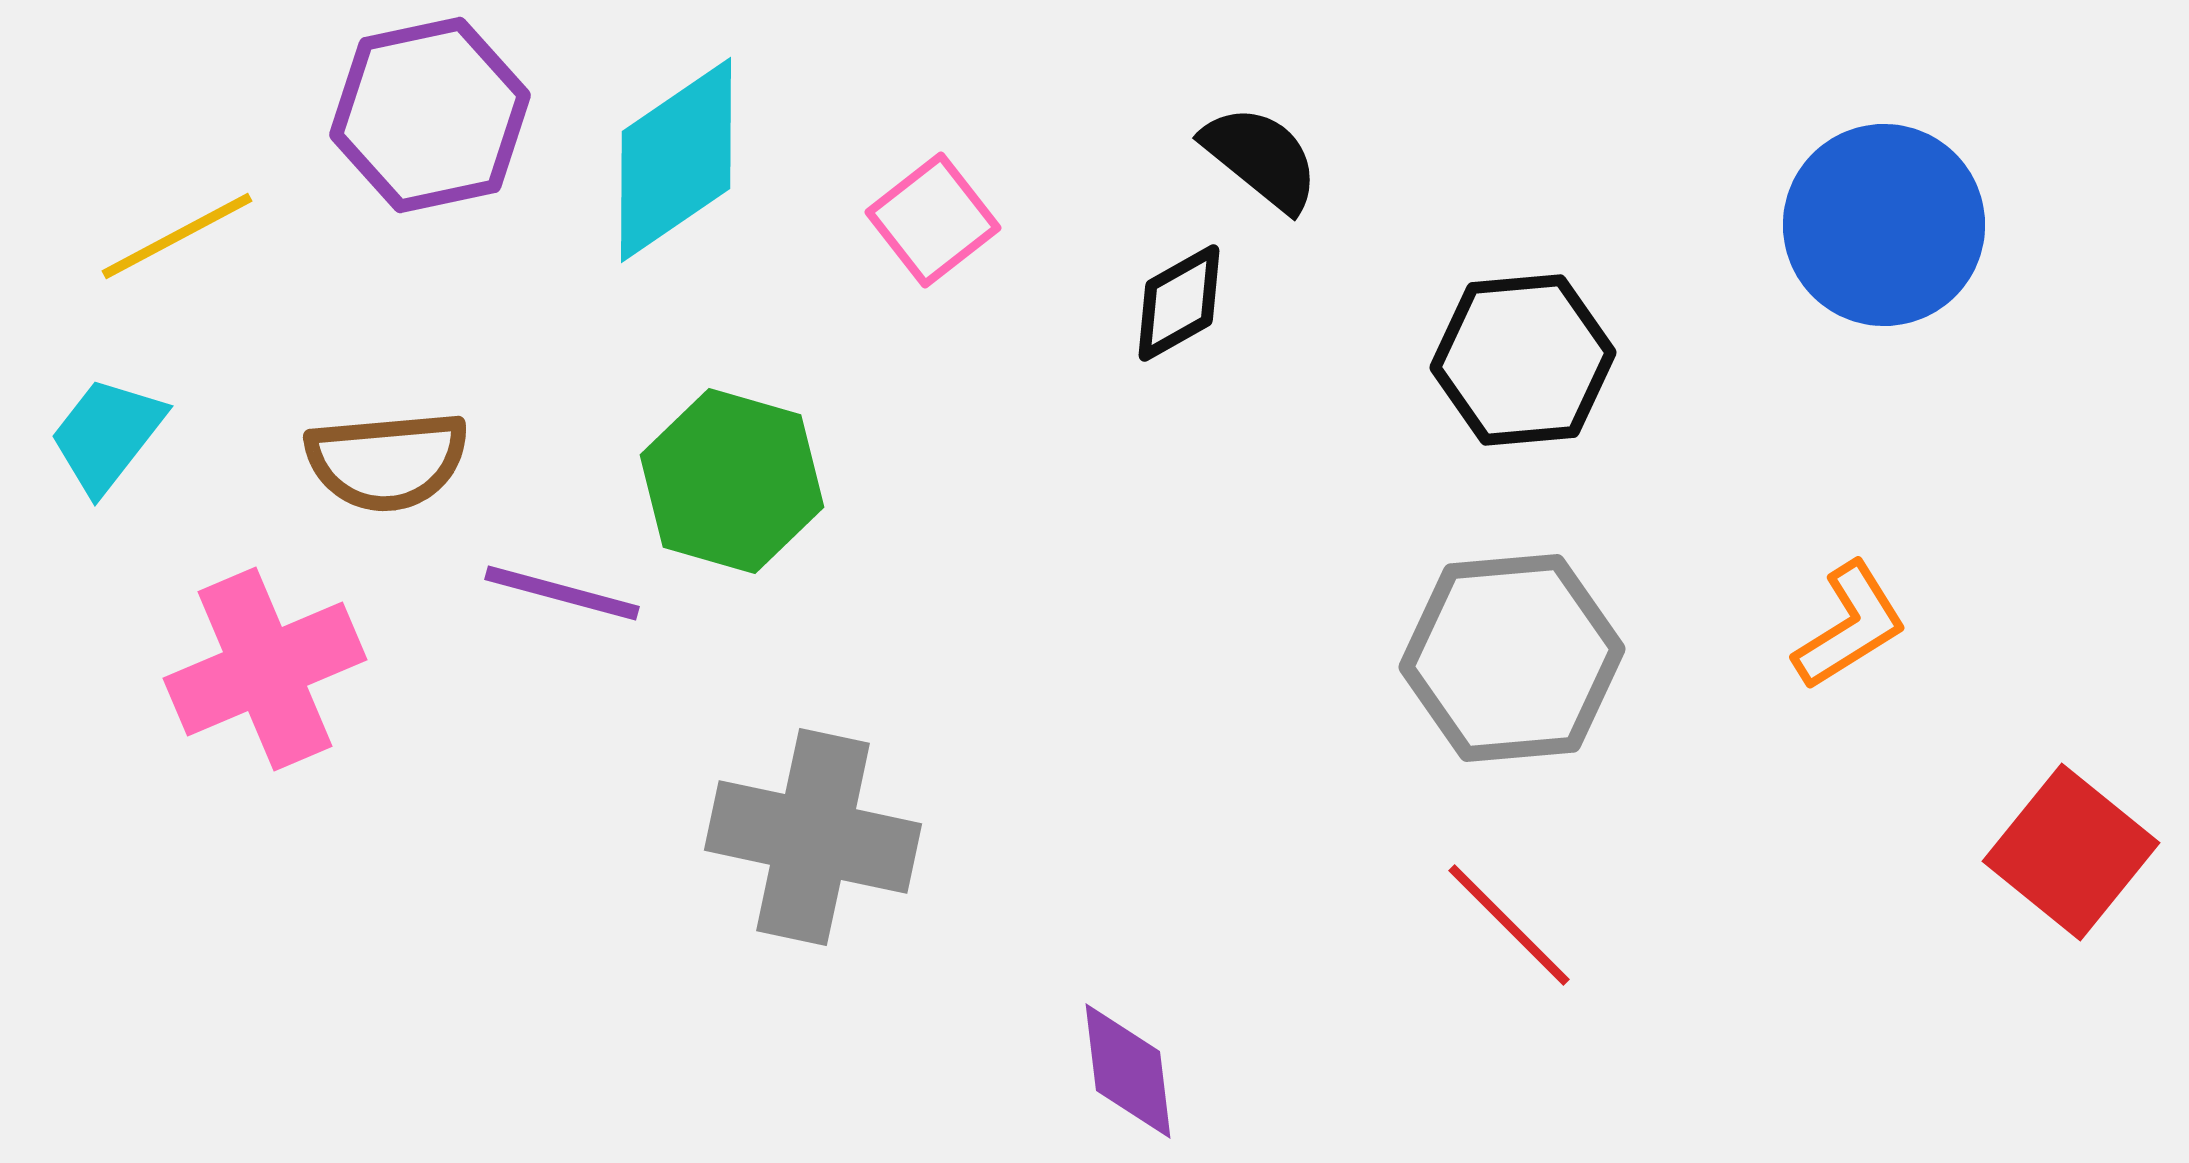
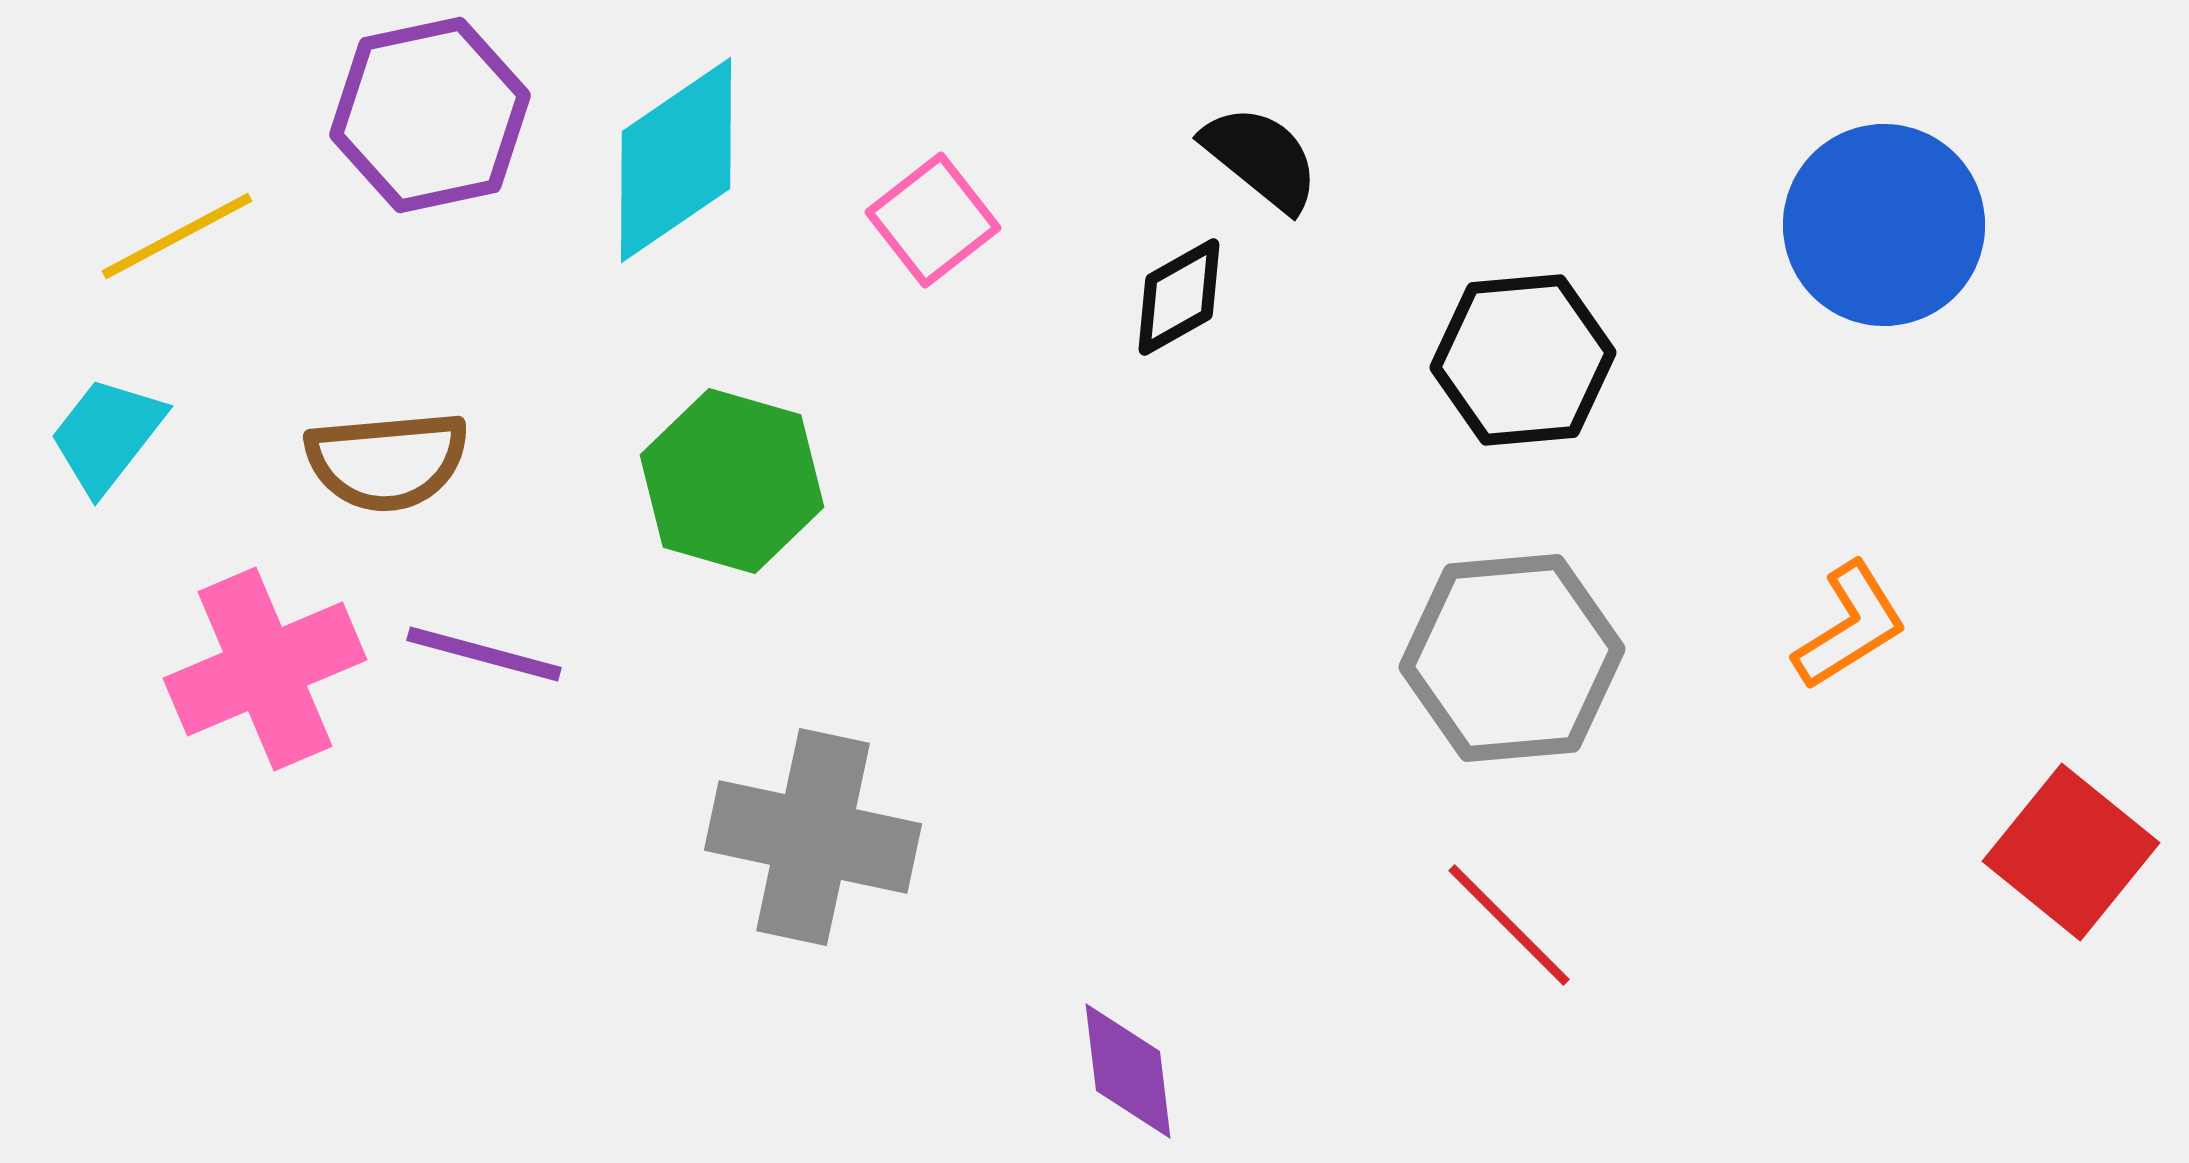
black diamond: moved 6 px up
purple line: moved 78 px left, 61 px down
